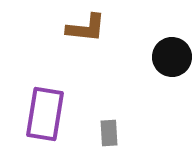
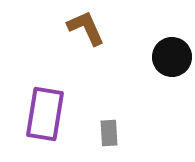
brown L-shape: rotated 120 degrees counterclockwise
